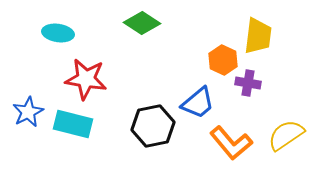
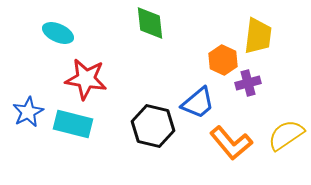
green diamond: moved 8 px right; rotated 51 degrees clockwise
cyan ellipse: rotated 16 degrees clockwise
purple cross: rotated 25 degrees counterclockwise
black hexagon: rotated 24 degrees clockwise
